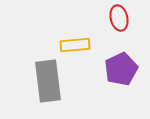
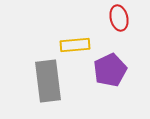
purple pentagon: moved 11 px left, 1 px down
